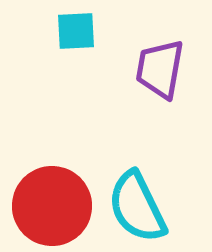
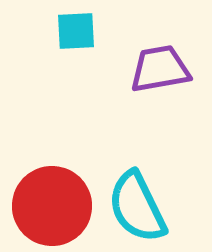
purple trapezoid: rotated 70 degrees clockwise
